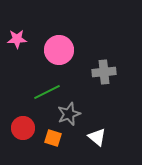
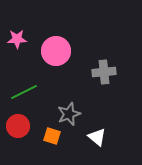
pink circle: moved 3 px left, 1 px down
green line: moved 23 px left
red circle: moved 5 px left, 2 px up
orange square: moved 1 px left, 2 px up
